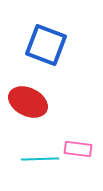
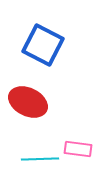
blue square: moved 3 px left; rotated 6 degrees clockwise
